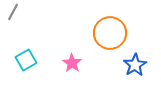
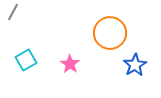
pink star: moved 2 px left, 1 px down
